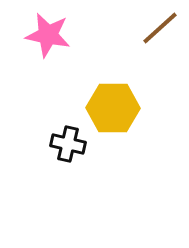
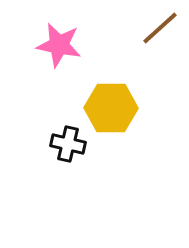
pink star: moved 11 px right, 10 px down
yellow hexagon: moved 2 px left
